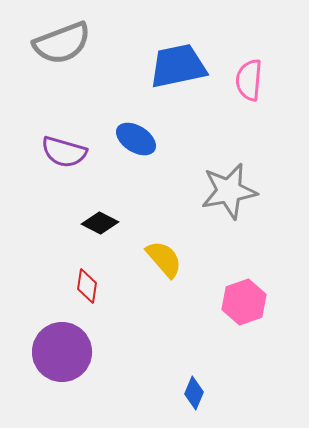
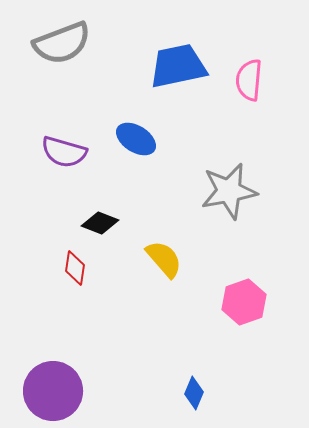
black diamond: rotated 6 degrees counterclockwise
red diamond: moved 12 px left, 18 px up
purple circle: moved 9 px left, 39 px down
